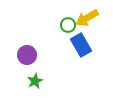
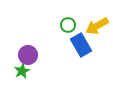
yellow arrow: moved 10 px right, 8 px down
purple circle: moved 1 px right
green star: moved 13 px left, 10 px up
